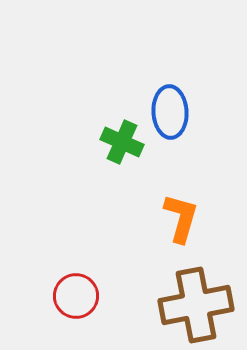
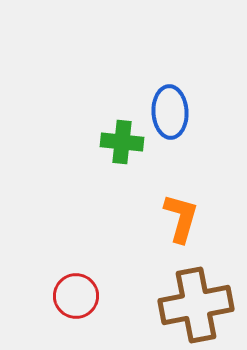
green cross: rotated 18 degrees counterclockwise
